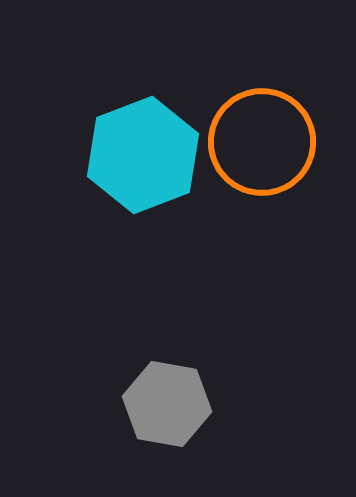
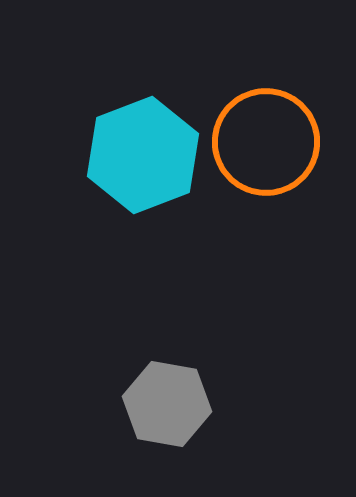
orange circle: moved 4 px right
